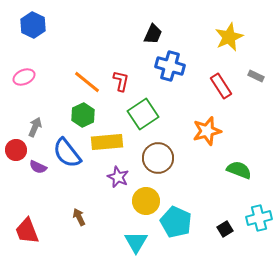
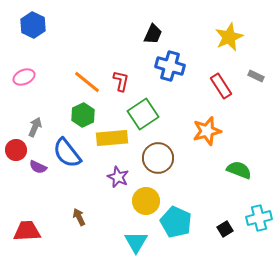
yellow rectangle: moved 5 px right, 4 px up
red trapezoid: rotated 108 degrees clockwise
